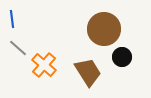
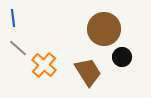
blue line: moved 1 px right, 1 px up
